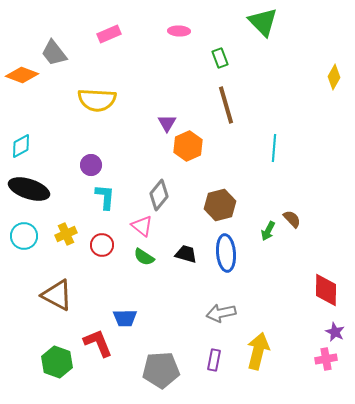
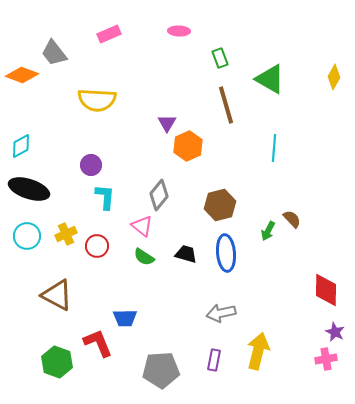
green triangle: moved 7 px right, 57 px down; rotated 16 degrees counterclockwise
cyan circle: moved 3 px right
red circle: moved 5 px left, 1 px down
